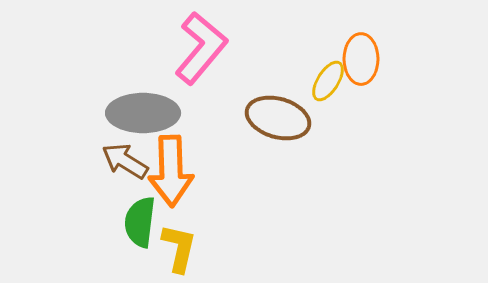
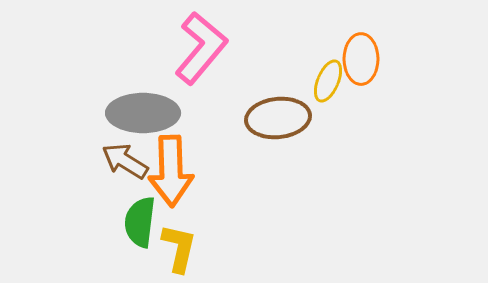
yellow ellipse: rotated 9 degrees counterclockwise
brown ellipse: rotated 22 degrees counterclockwise
